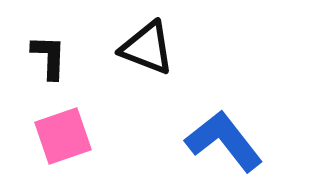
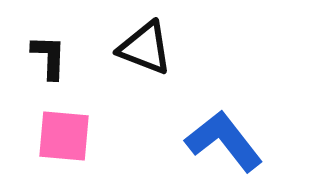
black triangle: moved 2 px left
pink square: moved 1 px right; rotated 24 degrees clockwise
